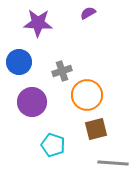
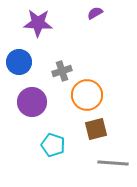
purple semicircle: moved 7 px right
